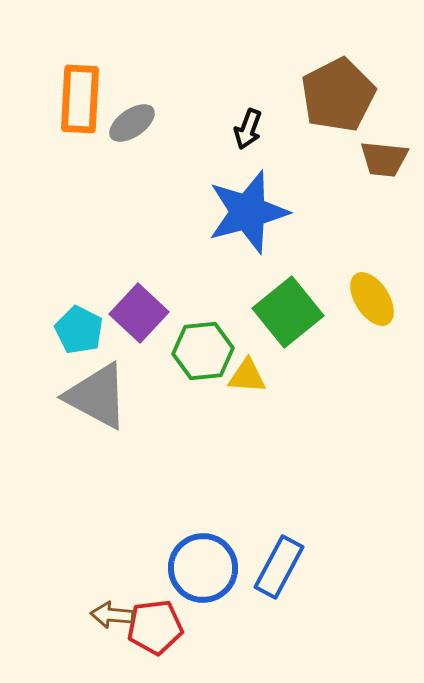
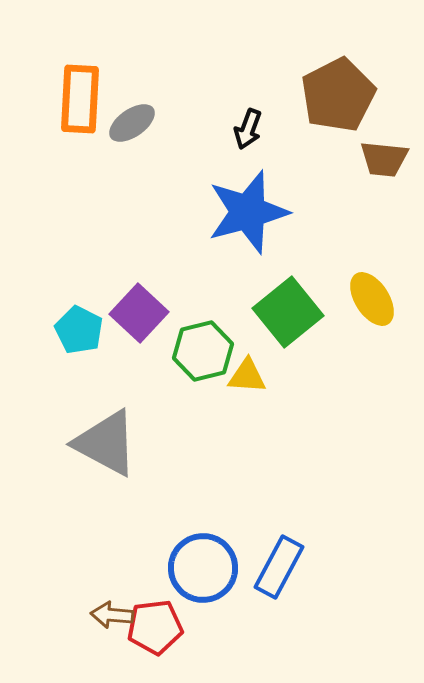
green hexagon: rotated 8 degrees counterclockwise
gray triangle: moved 9 px right, 47 px down
